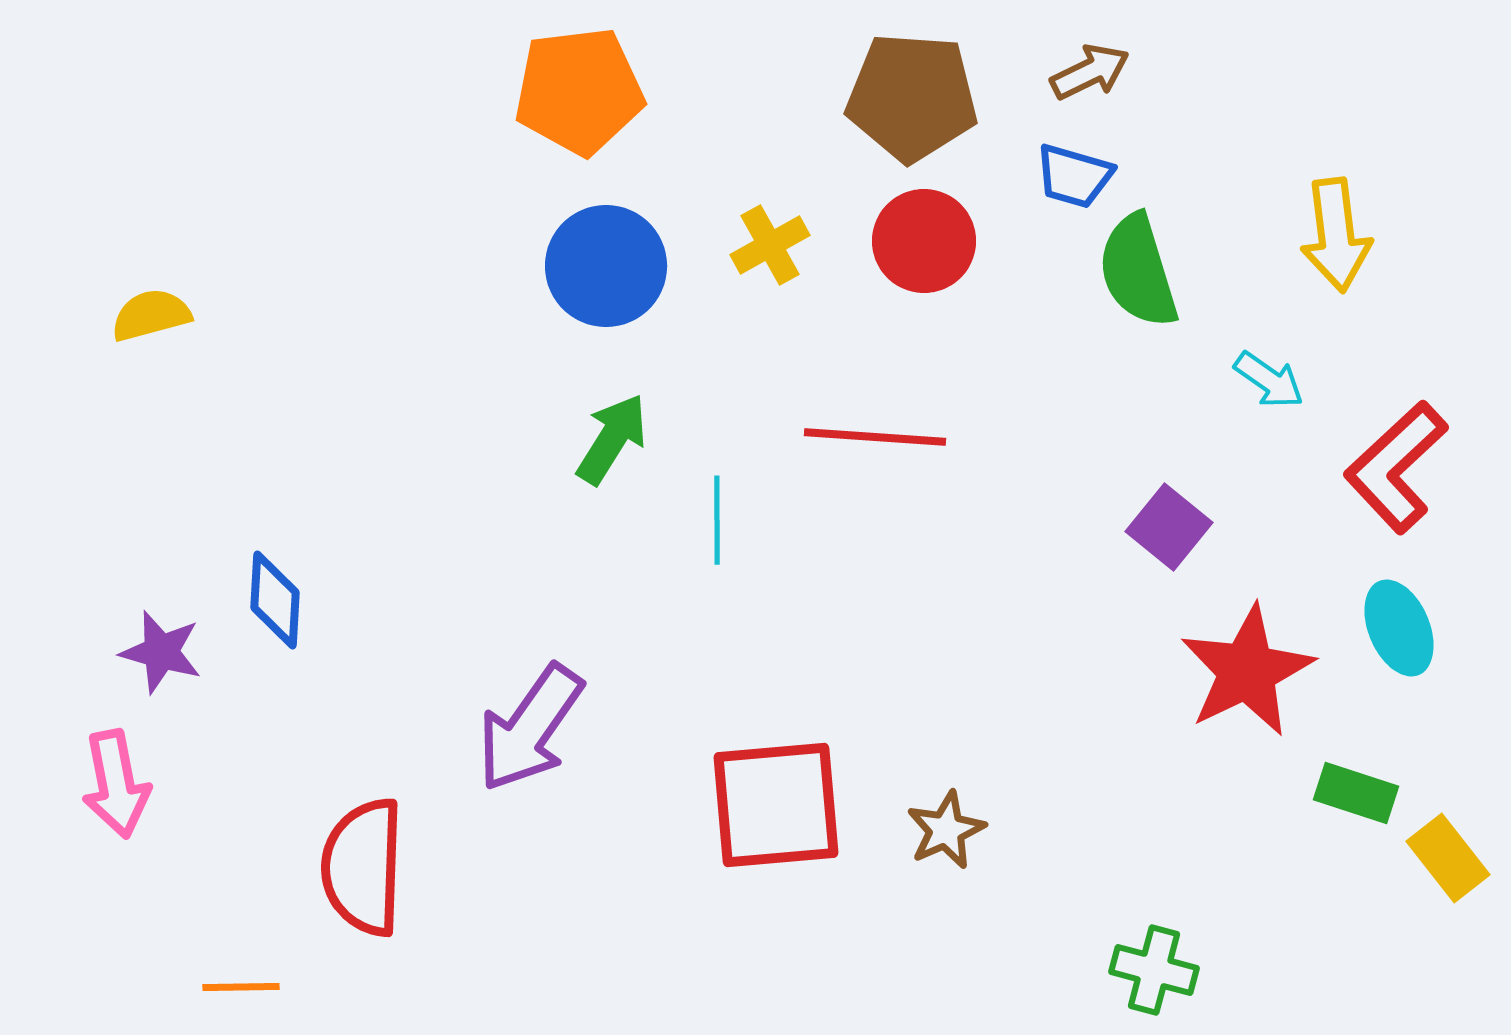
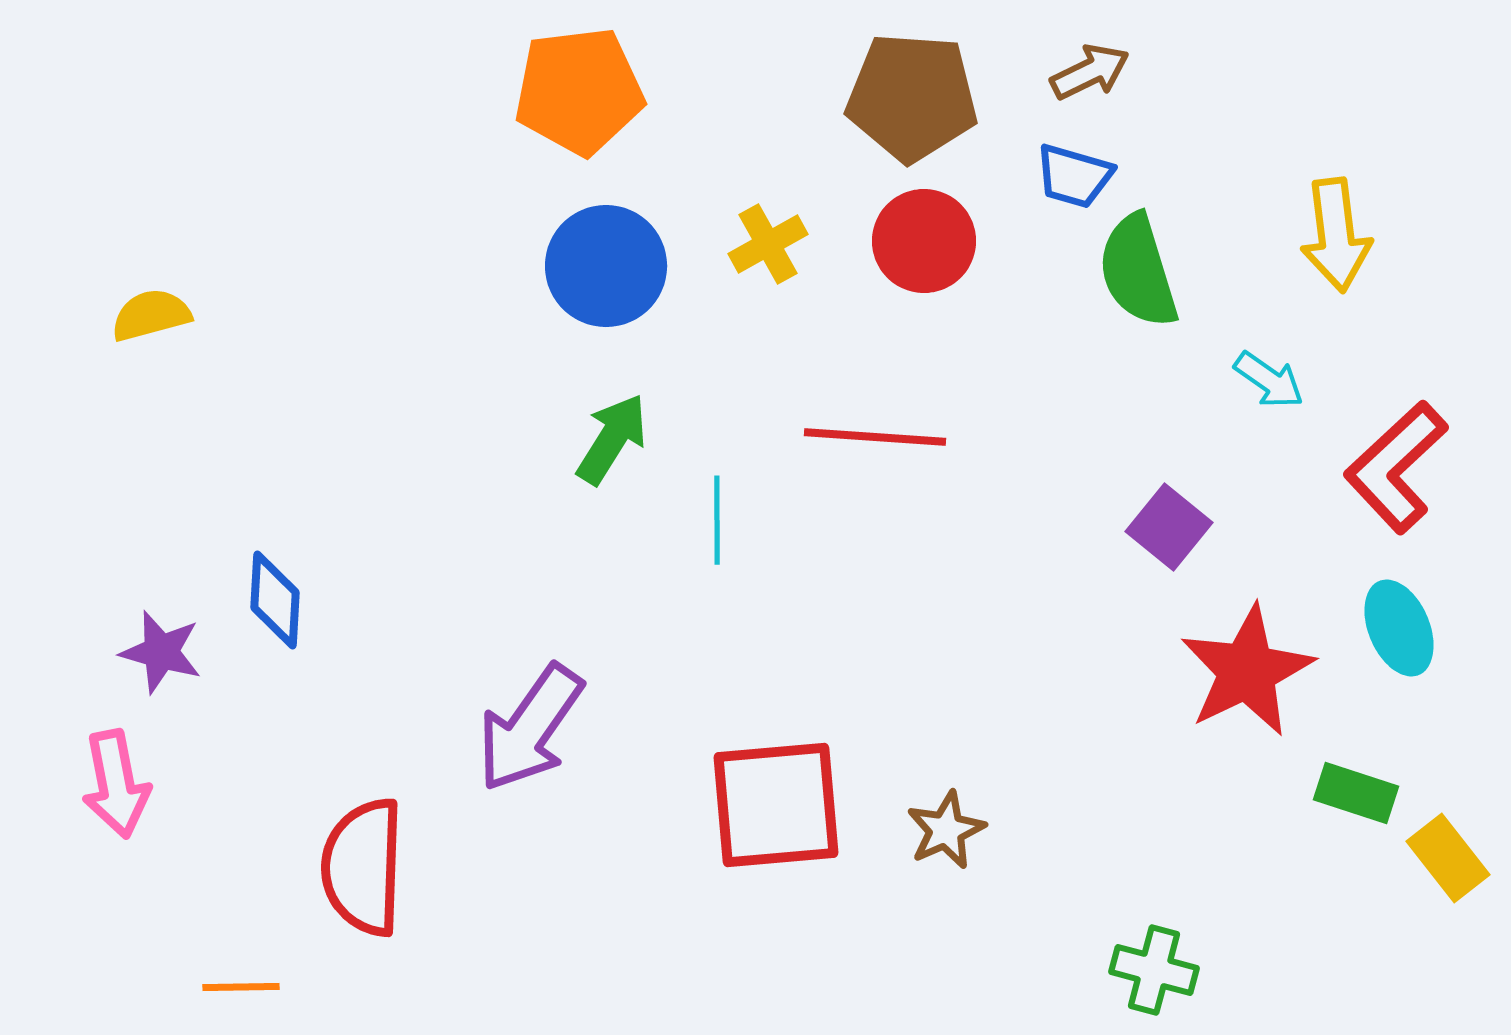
yellow cross: moved 2 px left, 1 px up
